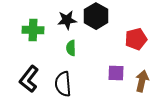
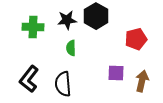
green cross: moved 3 px up
